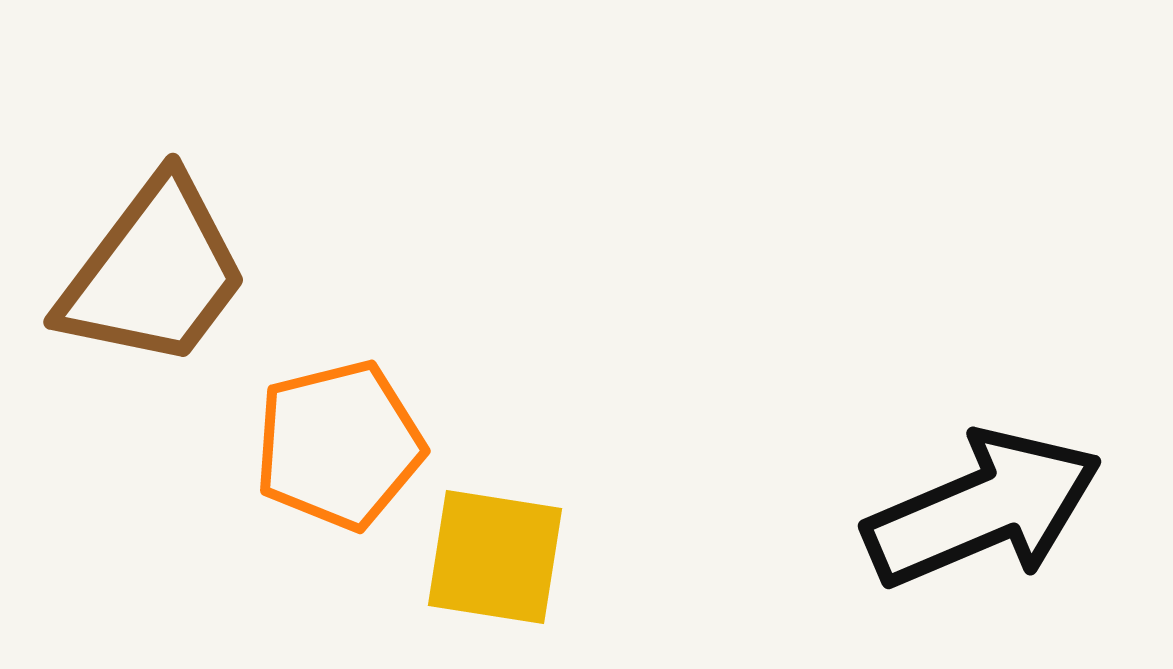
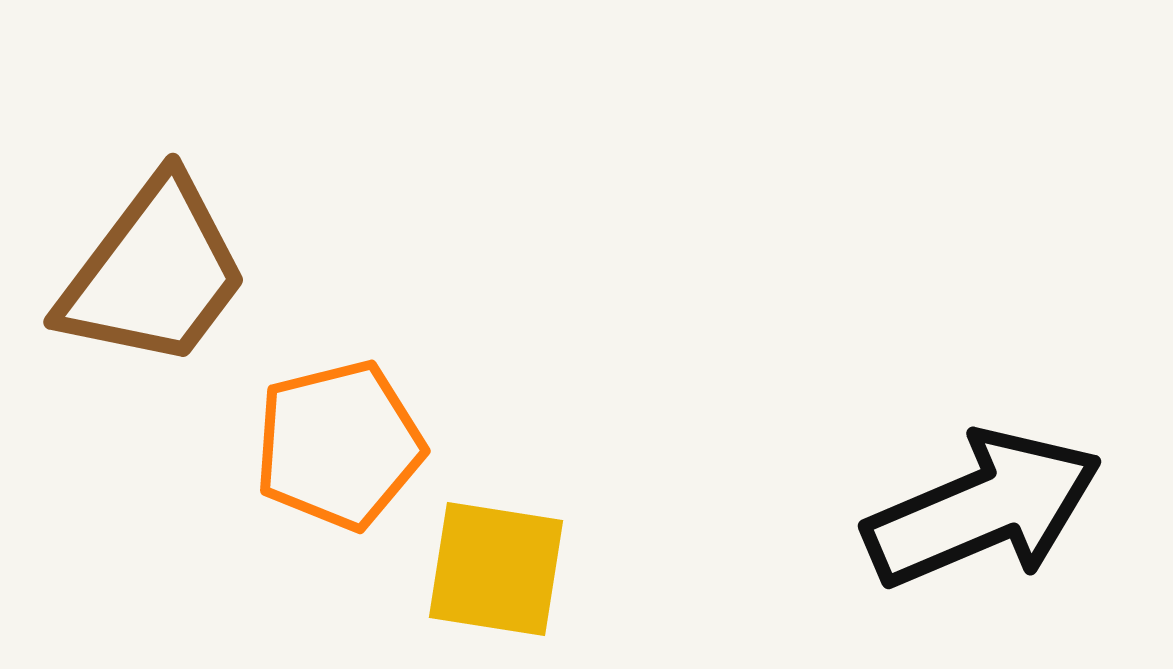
yellow square: moved 1 px right, 12 px down
